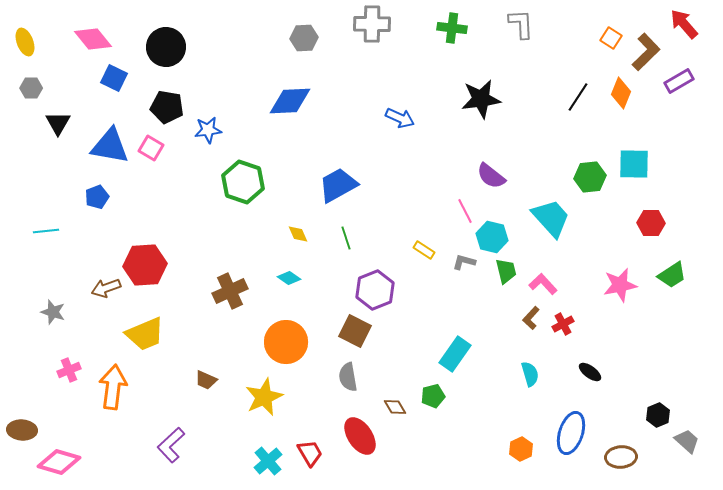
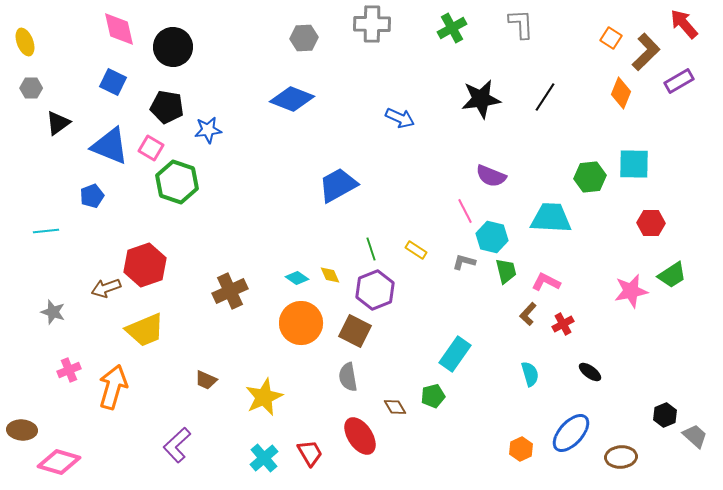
green cross at (452, 28): rotated 36 degrees counterclockwise
pink diamond at (93, 39): moved 26 px right, 10 px up; rotated 27 degrees clockwise
black circle at (166, 47): moved 7 px right
blue square at (114, 78): moved 1 px left, 4 px down
black line at (578, 97): moved 33 px left
blue diamond at (290, 101): moved 2 px right, 2 px up; rotated 24 degrees clockwise
black triangle at (58, 123): rotated 24 degrees clockwise
blue triangle at (110, 146): rotated 12 degrees clockwise
purple semicircle at (491, 176): rotated 16 degrees counterclockwise
green hexagon at (243, 182): moved 66 px left
blue pentagon at (97, 197): moved 5 px left, 1 px up
cyan trapezoid at (551, 218): rotated 45 degrees counterclockwise
yellow diamond at (298, 234): moved 32 px right, 41 px down
green line at (346, 238): moved 25 px right, 11 px down
yellow rectangle at (424, 250): moved 8 px left
red hexagon at (145, 265): rotated 15 degrees counterclockwise
cyan diamond at (289, 278): moved 8 px right
pink L-shape at (543, 284): moved 3 px right, 2 px up; rotated 20 degrees counterclockwise
pink star at (620, 285): moved 11 px right, 6 px down
brown L-shape at (531, 318): moved 3 px left, 4 px up
yellow trapezoid at (145, 334): moved 4 px up
orange circle at (286, 342): moved 15 px right, 19 px up
orange arrow at (113, 387): rotated 9 degrees clockwise
black hexagon at (658, 415): moved 7 px right
blue ellipse at (571, 433): rotated 24 degrees clockwise
gray trapezoid at (687, 441): moved 8 px right, 5 px up
purple L-shape at (171, 445): moved 6 px right
cyan cross at (268, 461): moved 4 px left, 3 px up
